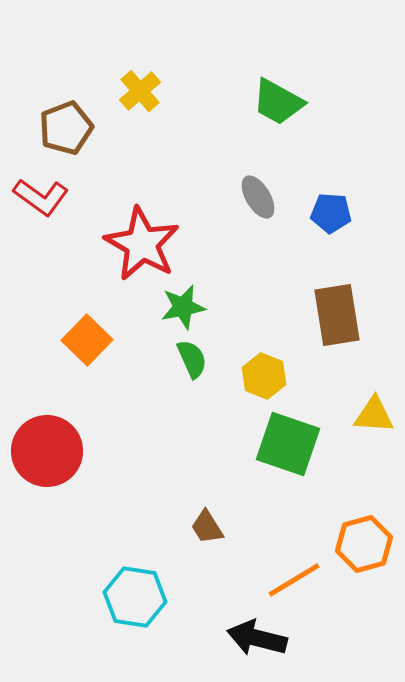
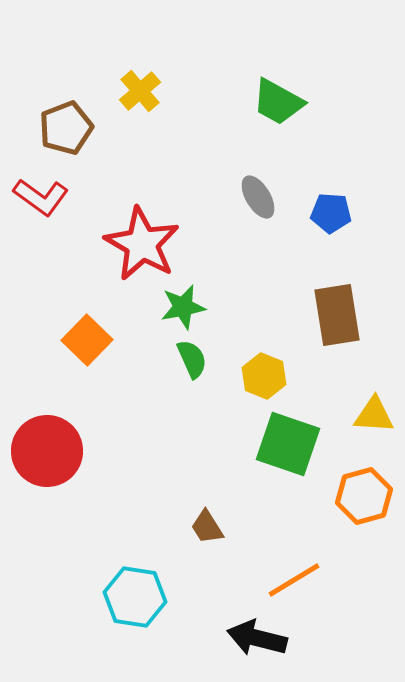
orange hexagon: moved 48 px up
